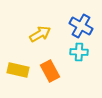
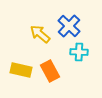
blue cross: moved 12 px left; rotated 15 degrees clockwise
yellow arrow: rotated 110 degrees counterclockwise
yellow rectangle: moved 3 px right
